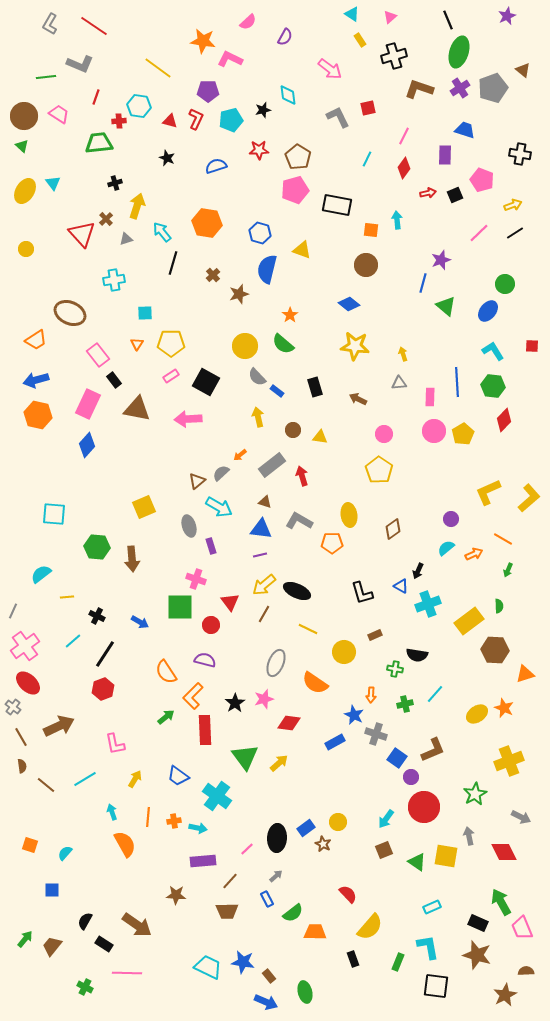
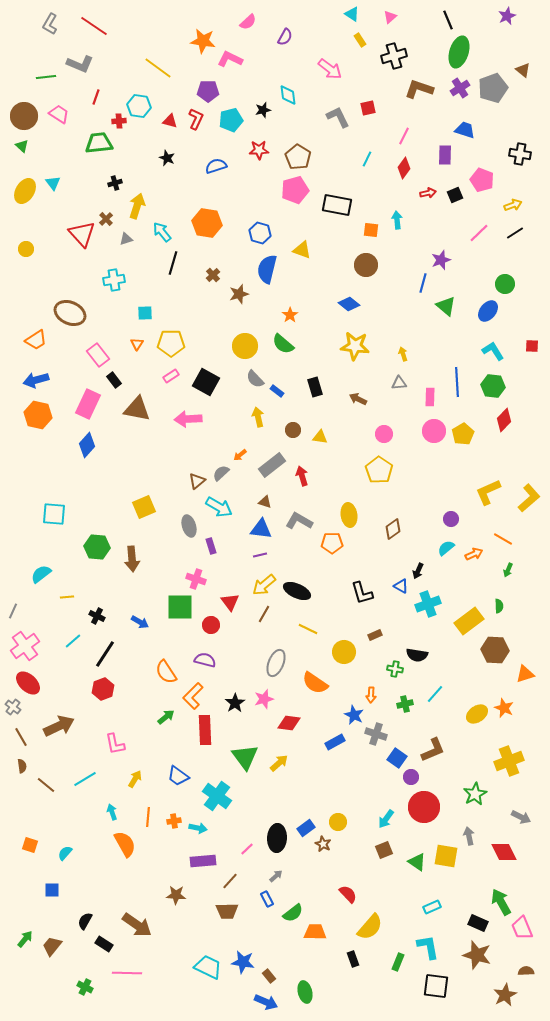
gray semicircle at (257, 377): moved 2 px left, 2 px down
